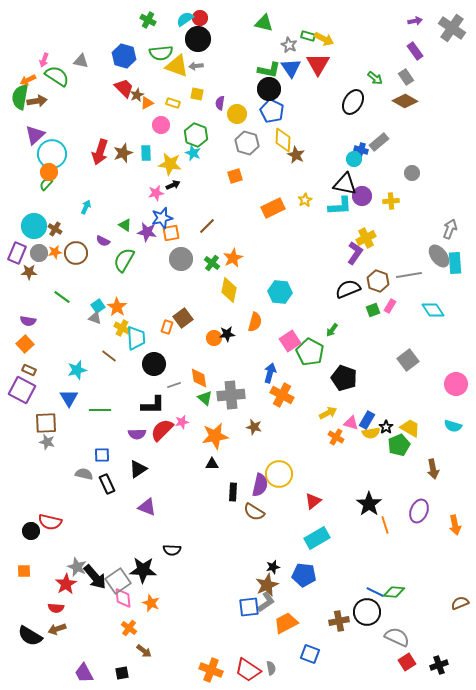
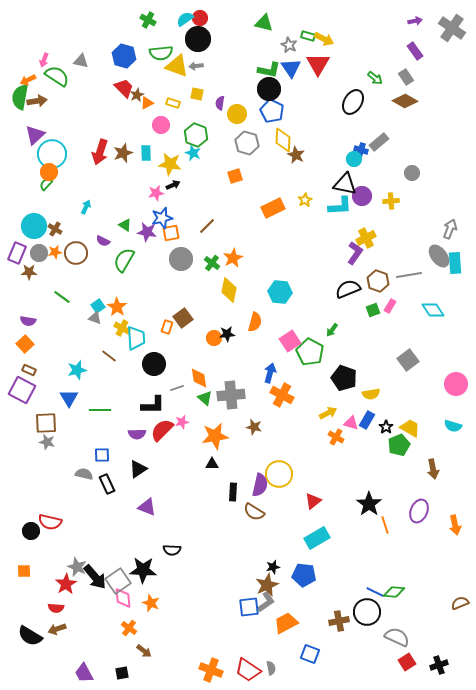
gray line at (174, 385): moved 3 px right, 3 px down
yellow semicircle at (371, 433): moved 39 px up
